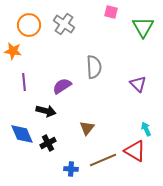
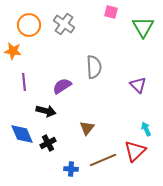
purple triangle: moved 1 px down
red triangle: rotated 45 degrees clockwise
